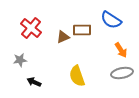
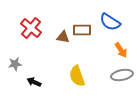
blue semicircle: moved 1 px left, 2 px down
brown triangle: rotated 32 degrees clockwise
gray star: moved 5 px left, 4 px down
gray ellipse: moved 2 px down
